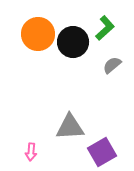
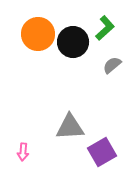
pink arrow: moved 8 px left
